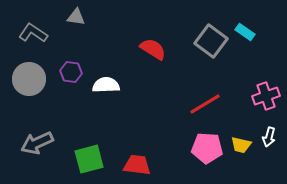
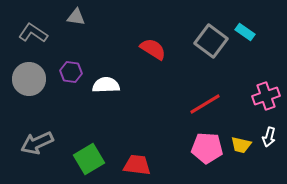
green square: rotated 16 degrees counterclockwise
